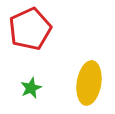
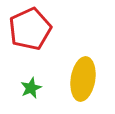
yellow ellipse: moved 6 px left, 4 px up
